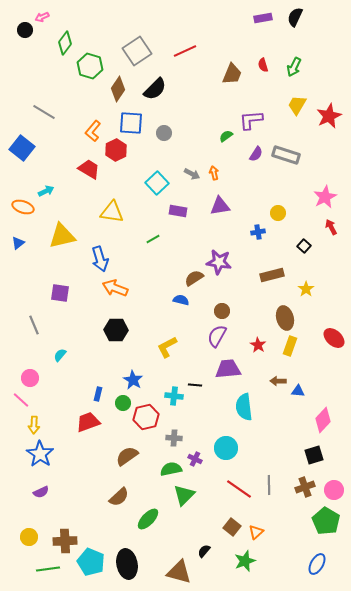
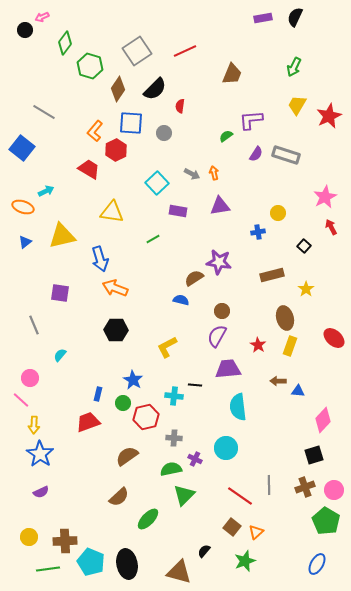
red semicircle at (263, 65): moved 83 px left, 41 px down; rotated 24 degrees clockwise
orange L-shape at (93, 131): moved 2 px right
blue triangle at (18, 243): moved 7 px right, 1 px up
cyan semicircle at (244, 407): moved 6 px left
red line at (239, 489): moved 1 px right, 7 px down
